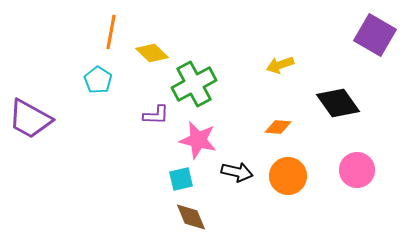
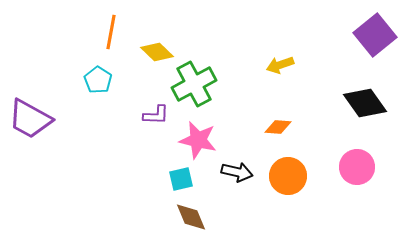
purple square: rotated 21 degrees clockwise
yellow diamond: moved 5 px right, 1 px up
black diamond: moved 27 px right
pink circle: moved 3 px up
